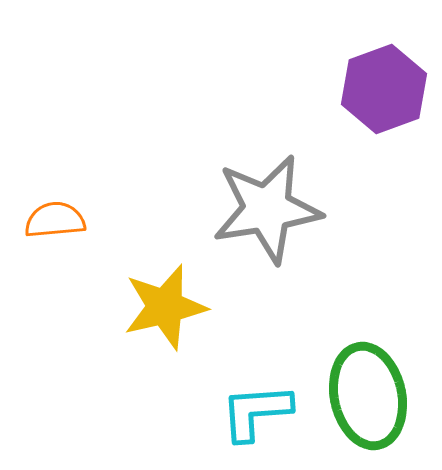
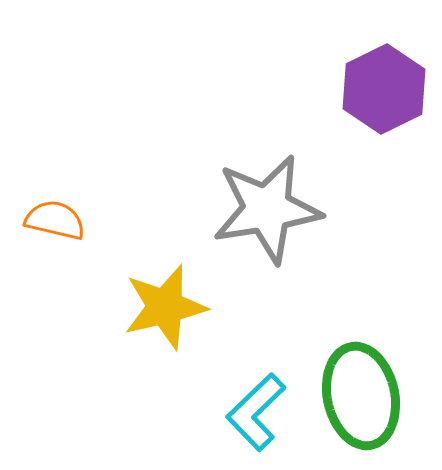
purple hexagon: rotated 6 degrees counterclockwise
orange semicircle: rotated 18 degrees clockwise
green ellipse: moved 7 px left
cyan L-shape: rotated 40 degrees counterclockwise
